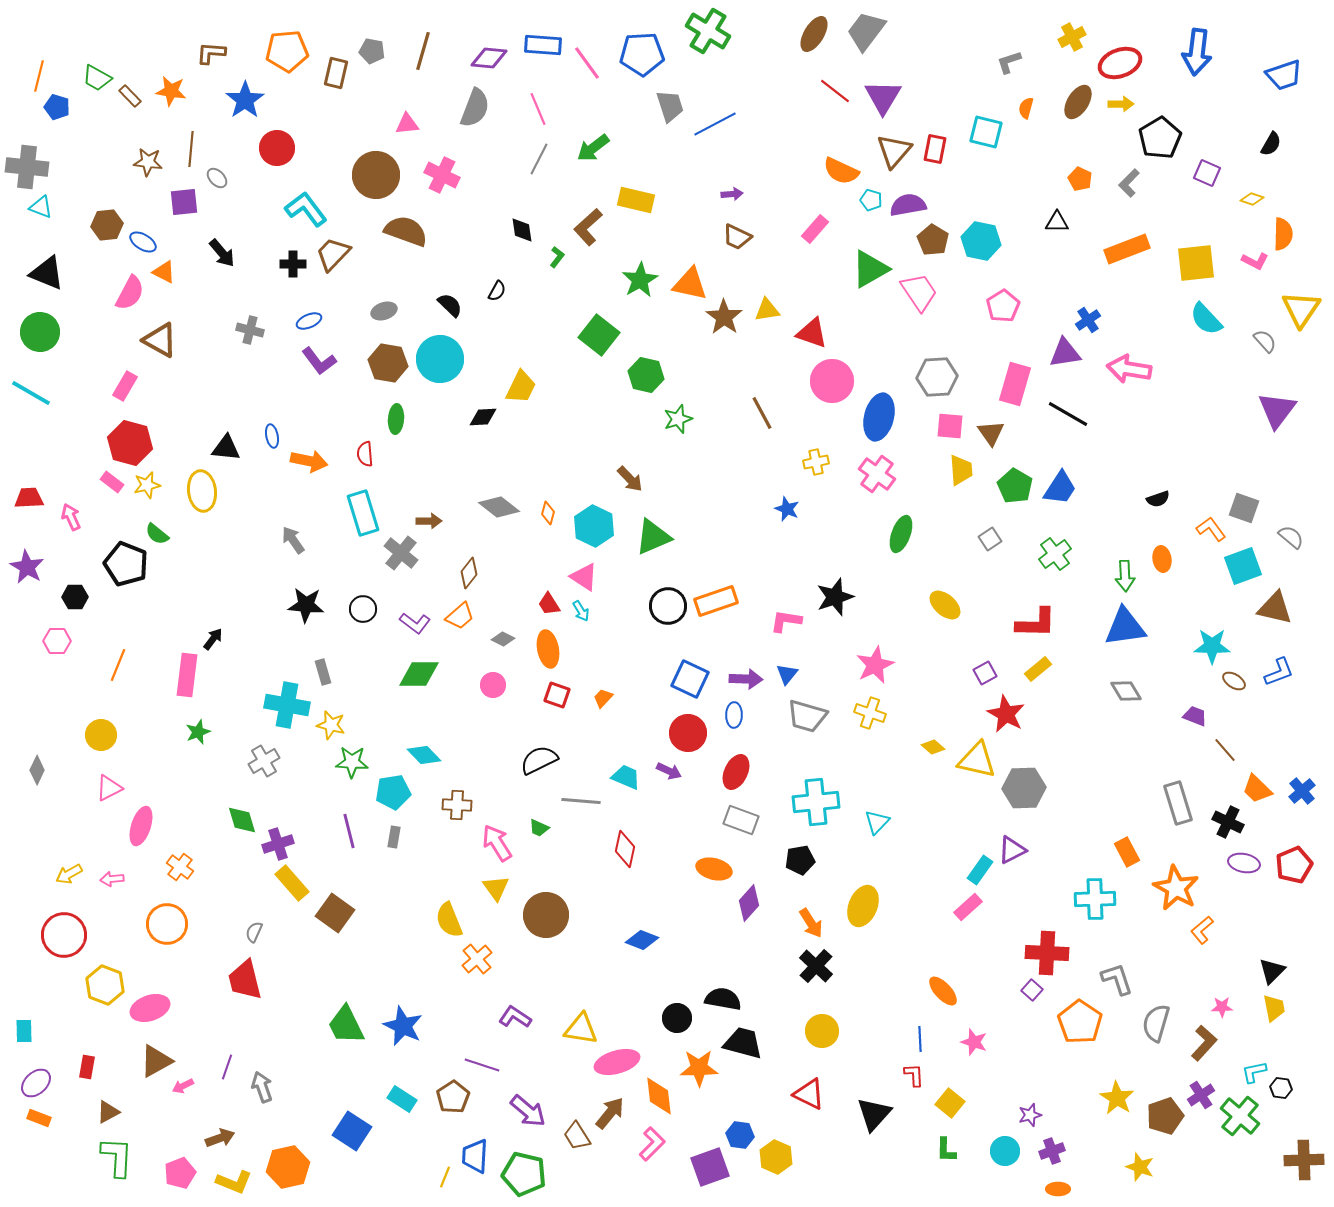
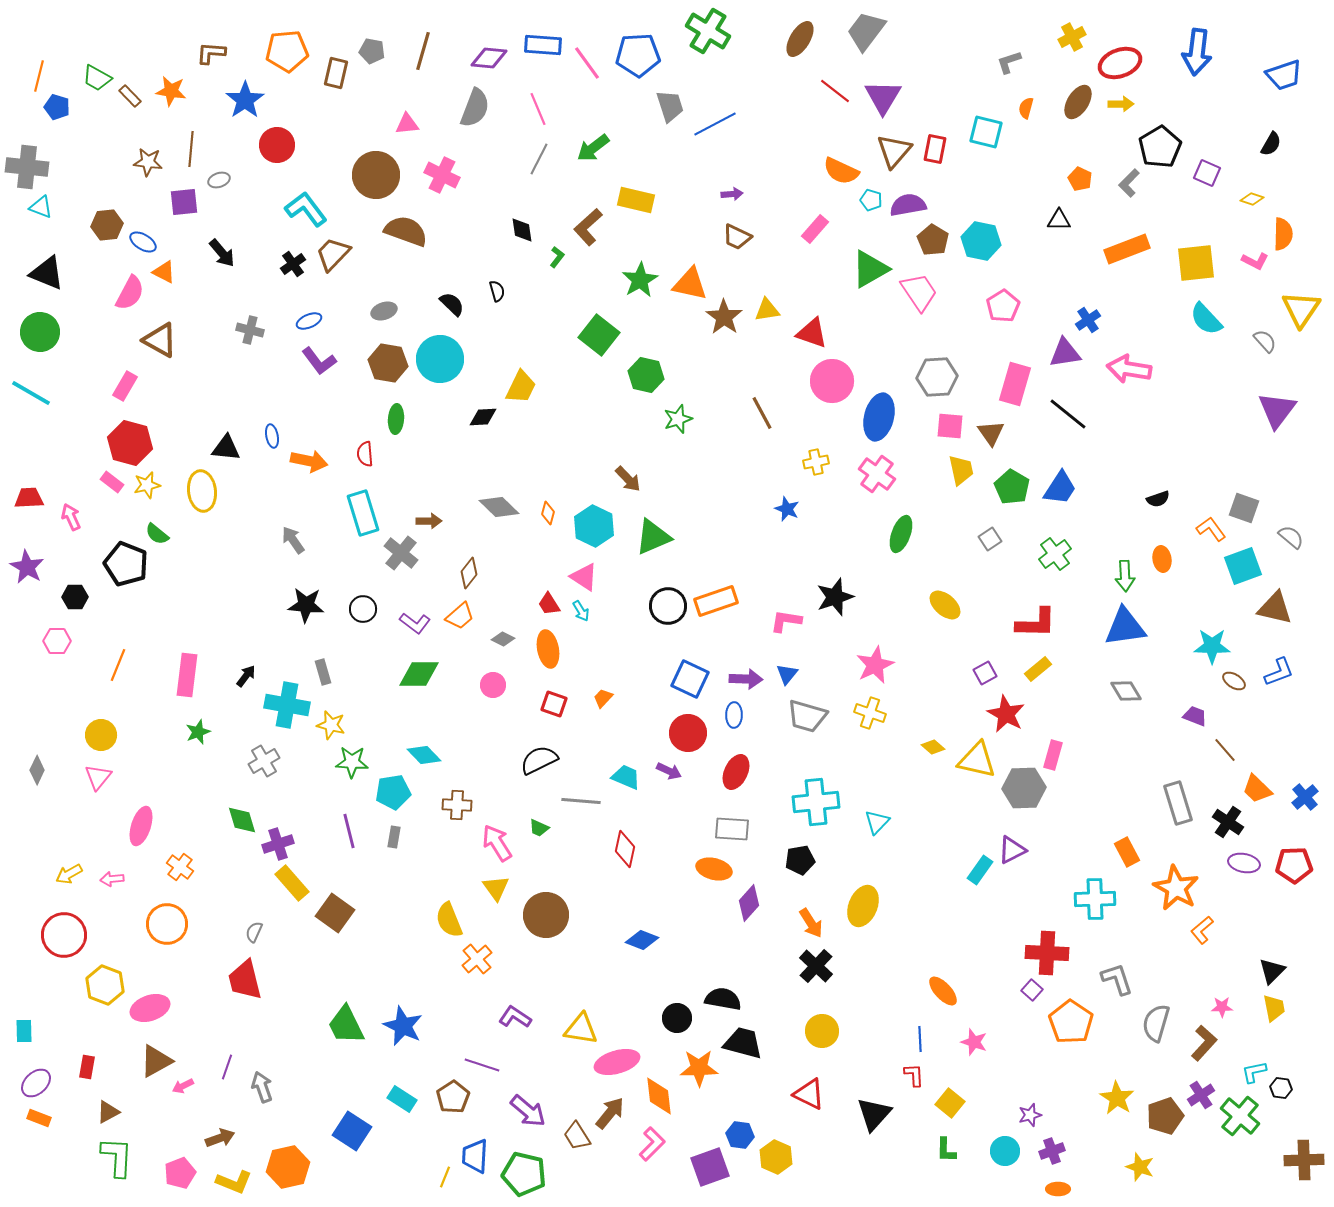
brown ellipse at (814, 34): moved 14 px left, 5 px down
blue pentagon at (642, 54): moved 4 px left, 1 px down
black pentagon at (1160, 138): moved 9 px down
red circle at (277, 148): moved 3 px up
gray ellipse at (217, 178): moved 2 px right, 2 px down; rotated 65 degrees counterclockwise
black triangle at (1057, 222): moved 2 px right, 2 px up
black cross at (293, 264): rotated 35 degrees counterclockwise
black semicircle at (497, 291): rotated 45 degrees counterclockwise
black semicircle at (450, 305): moved 2 px right, 1 px up
black line at (1068, 414): rotated 9 degrees clockwise
yellow trapezoid at (961, 470): rotated 8 degrees counterclockwise
brown arrow at (630, 479): moved 2 px left
green pentagon at (1015, 486): moved 3 px left, 1 px down
gray diamond at (499, 507): rotated 6 degrees clockwise
black arrow at (213, 639): moved 33 px right, 37 px down
red square at (557, 695): moved 3 px left, 9 px down
pink triangle at (109, 788): moved 11 px left, 11 px up; rotated 24 degrees counterclockwise
blue cross at (1302, 791): moved 3 px right, 6 px down
gray rectangle at (741, 820): moved 9 px left, 9 px down; rotated 16 degrees counterclockwise
black cross at (1228, 822): rotated 8 degrees clockwise
red pentagon at (1294, 865): rotated 21 degrees clockwise
pink rectangle at (968, 907): moved 85 px right, 152 px up; rotated 32 degrees counterclockwise
orange pentagon at (1080, 1022): moved 9 px left
